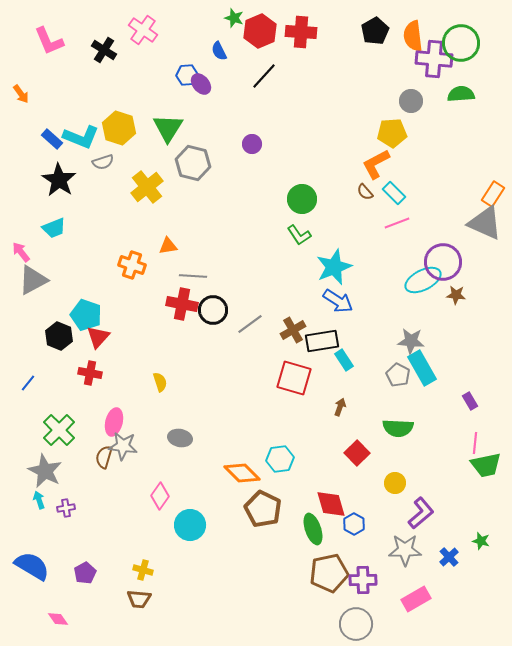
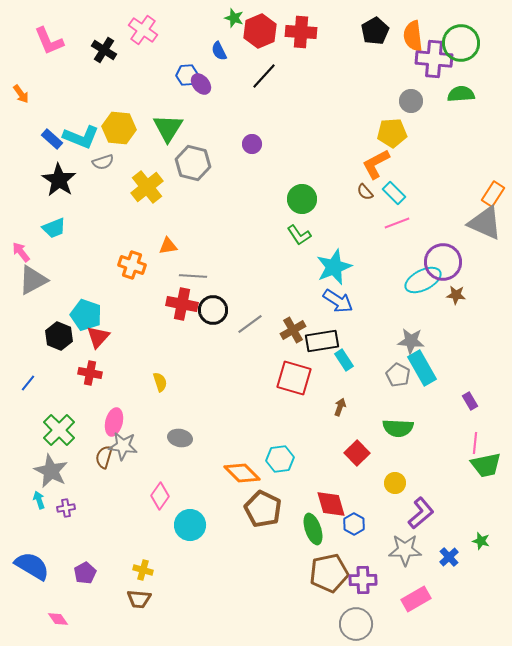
yellow hexagon at (119, 128): rotated 12 degrees counterclockwise
gray star at (45, 471): moved 6 px right
